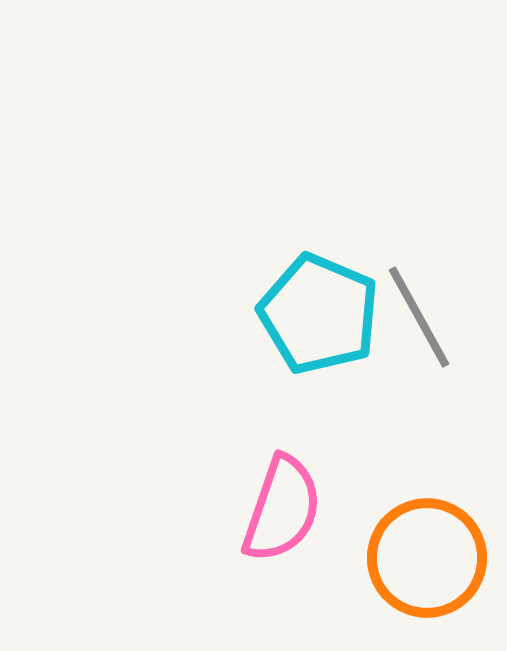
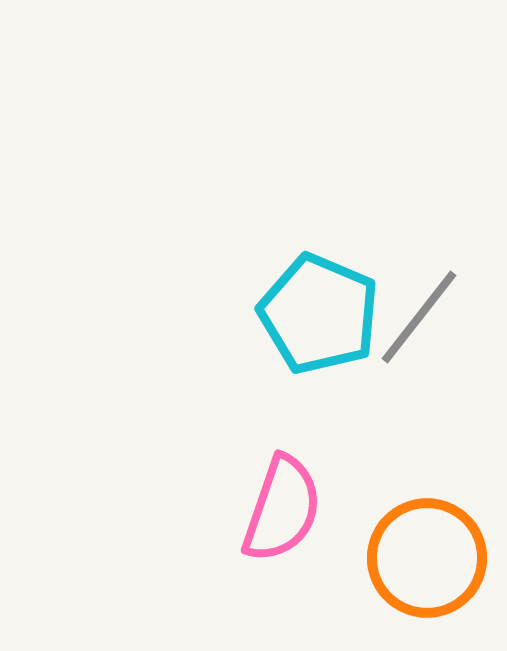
gray line: rotated 67 degrees clockwise
